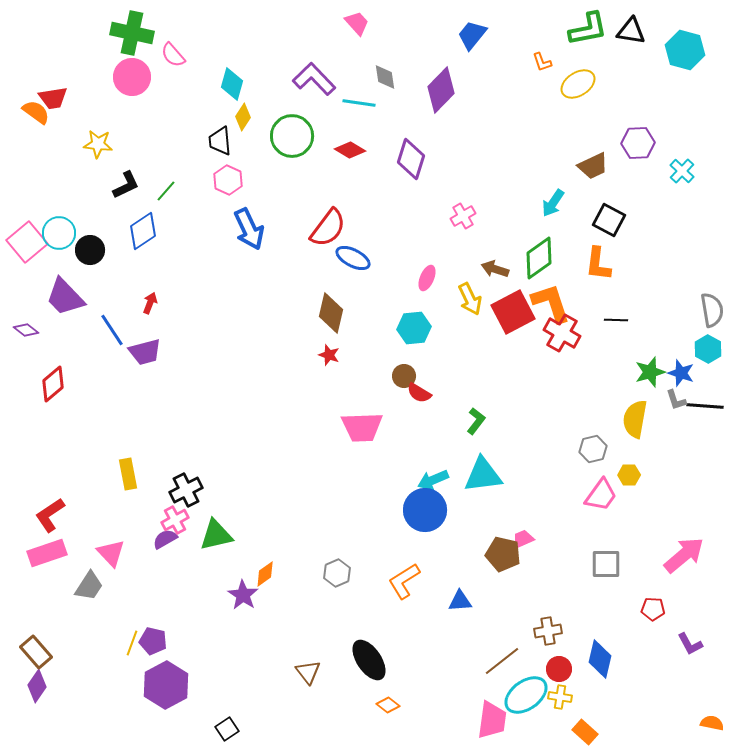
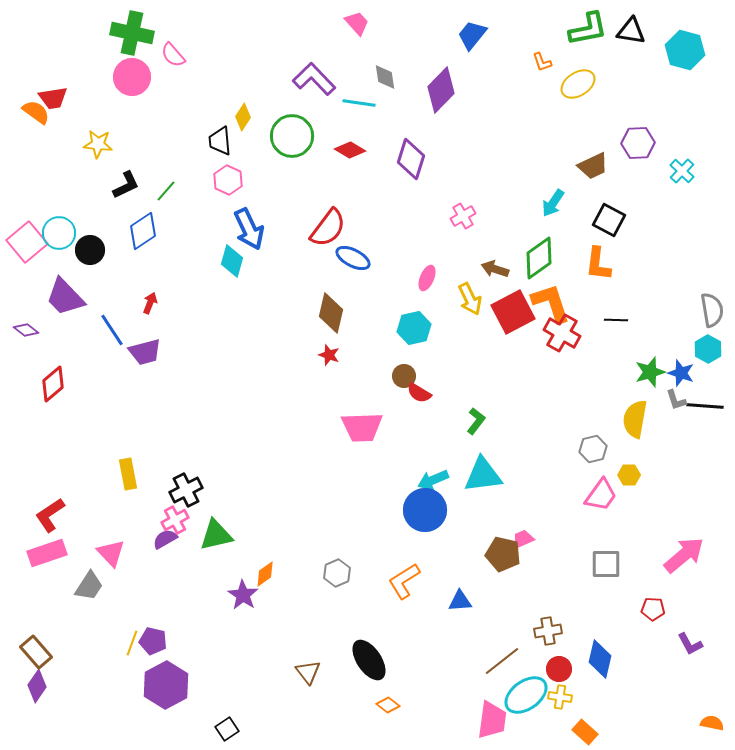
cyan diamond at (232, 84): moved 177 px down
cyan hexagon at (414, 328): rotated 8 degrees counterclockwise
